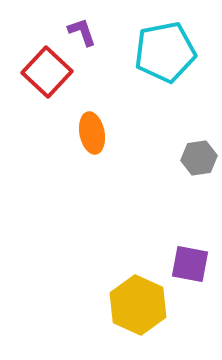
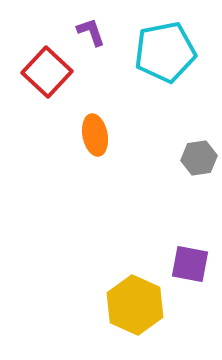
purple L-shape: moved 9 px right
orange ellipse: moved 3 px right, 2 px down
yellow hexagon: moved 3 px left
